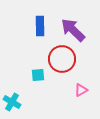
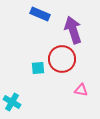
blue rectangle: moved 12 px up; rotated 66 degrees counterclockwise
purple arrow: rotated 28 degrees clockwise
cyan square: moved 7 px up
pink triangle: rotated 40 degrees clockwise
